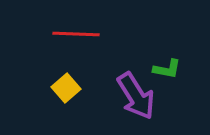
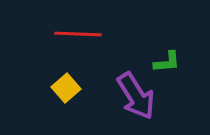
red line: moved 2 px right
green L-shape: moved 7 px up; rotated 16 degrees counterclockwise
